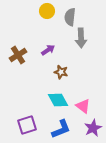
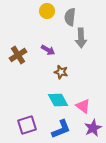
purple arrow: rotated 64 degrees clockwise
